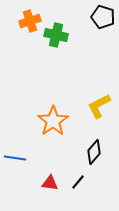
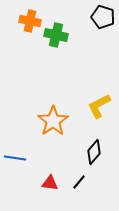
orange cross: rotated 30 degrees clockwise
black line: moved 1 px right
